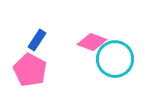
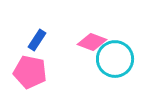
pink pentagon: moved 2 px down; rotated 16 degrees counterclockwise
